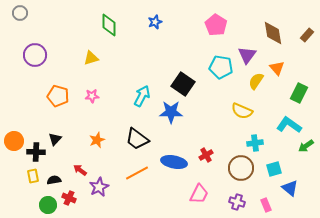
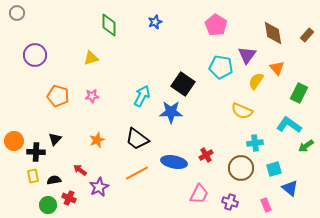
gray circle at (20, 13): moved 3 px left
purple cross at (237, 202): moved 7 px left
